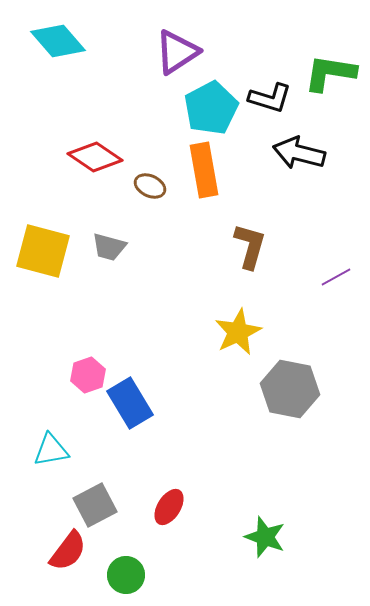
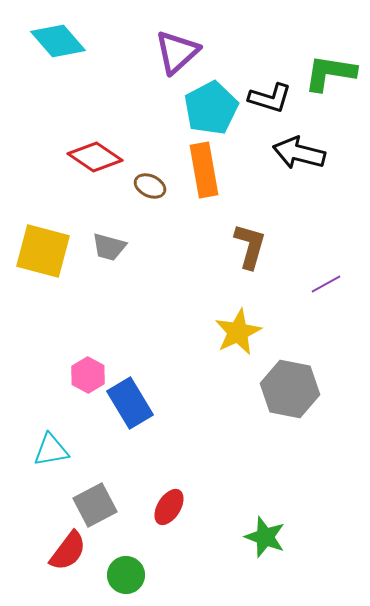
purple triangle: rotated 9 degrees counterclockwise
purple line: moved 10 px left, 7 px down
pink hexagon: rotated 12 degrees counterclockwise
